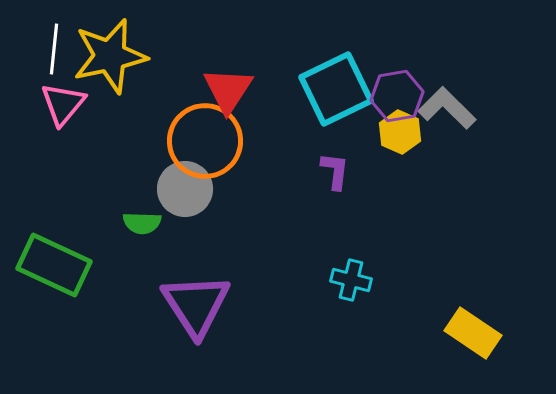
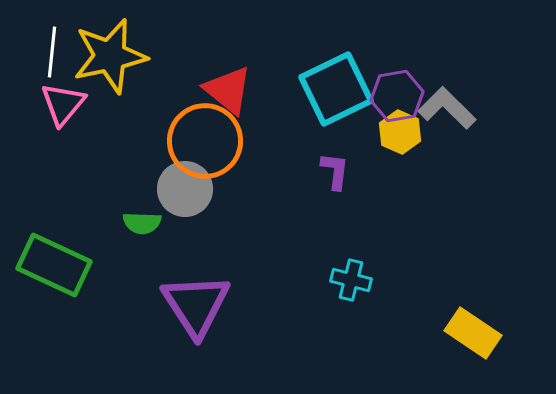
white line: moved 2 px left, 3 px down
red triangle: rotated 24 degrees counterclockwise
